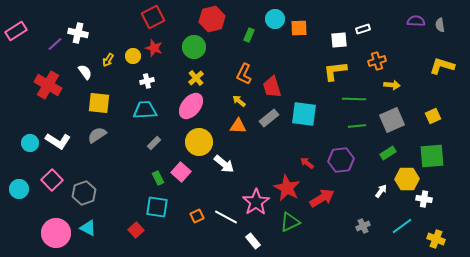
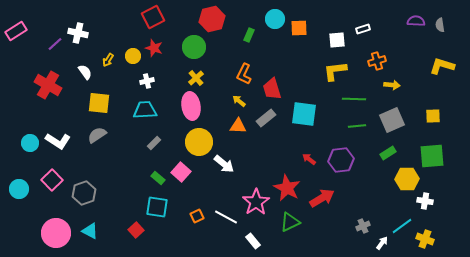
white square at (339, 40): moved 2 px left
red trapezoid at (272, 87): moved 2 px down
pink ellipse at (191, 106): rotated 48 degrees counterclockwise
yellow square at (433, 116): rotated 21 degrees clockwise
gray rectangle at (269, 118): moved 3 px left
red arrow at (307, 163): moved 2 px right, 4 px up
green rectangle at (158, 178): rotated 24 degrees counterclockwise
white arrow at (381, 191): moved 1 px right, 52 px down
white cross at (424, 199): moved 1 px right, 2 px down
cyan triangle at (88, 228): moved 2 px right, 3 px down
yellow cross at (436, 239): moved 11 px left
